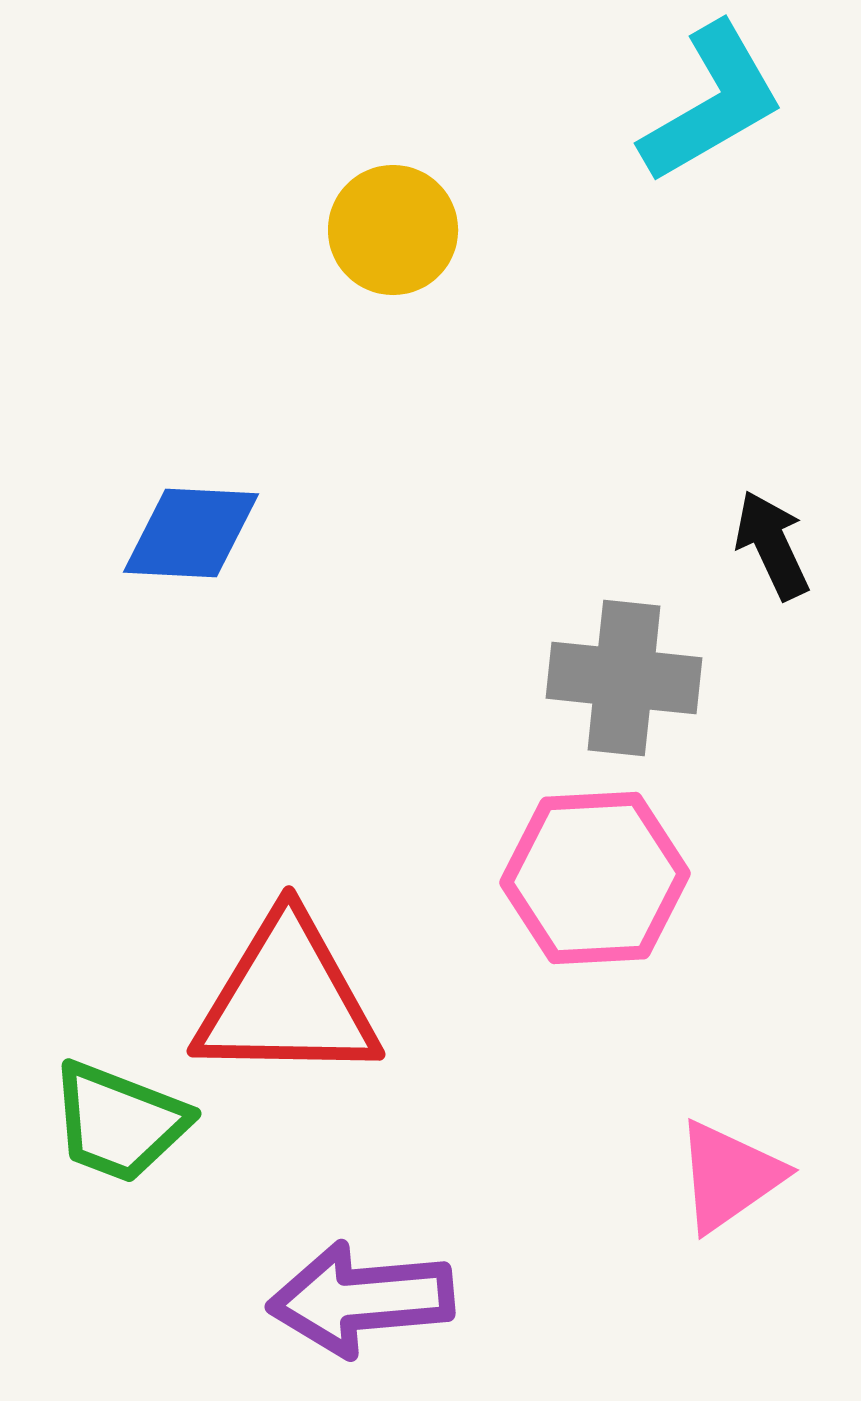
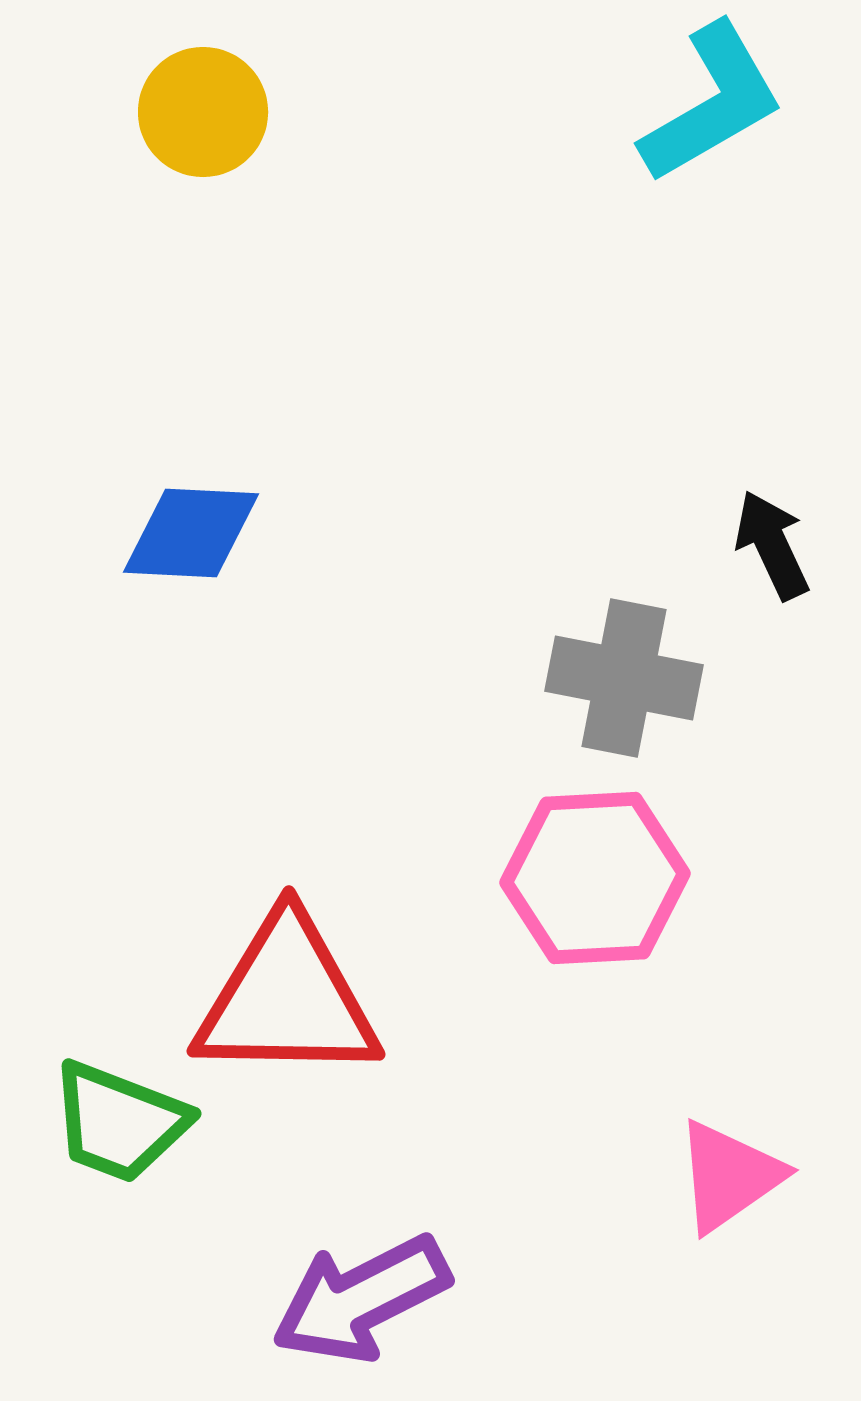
yellow circle: moved 190 px left, 118 px up
gray cross: rotated 5 degrees clockwise
purple arrow: rotated 22 degrees counterclockwise
